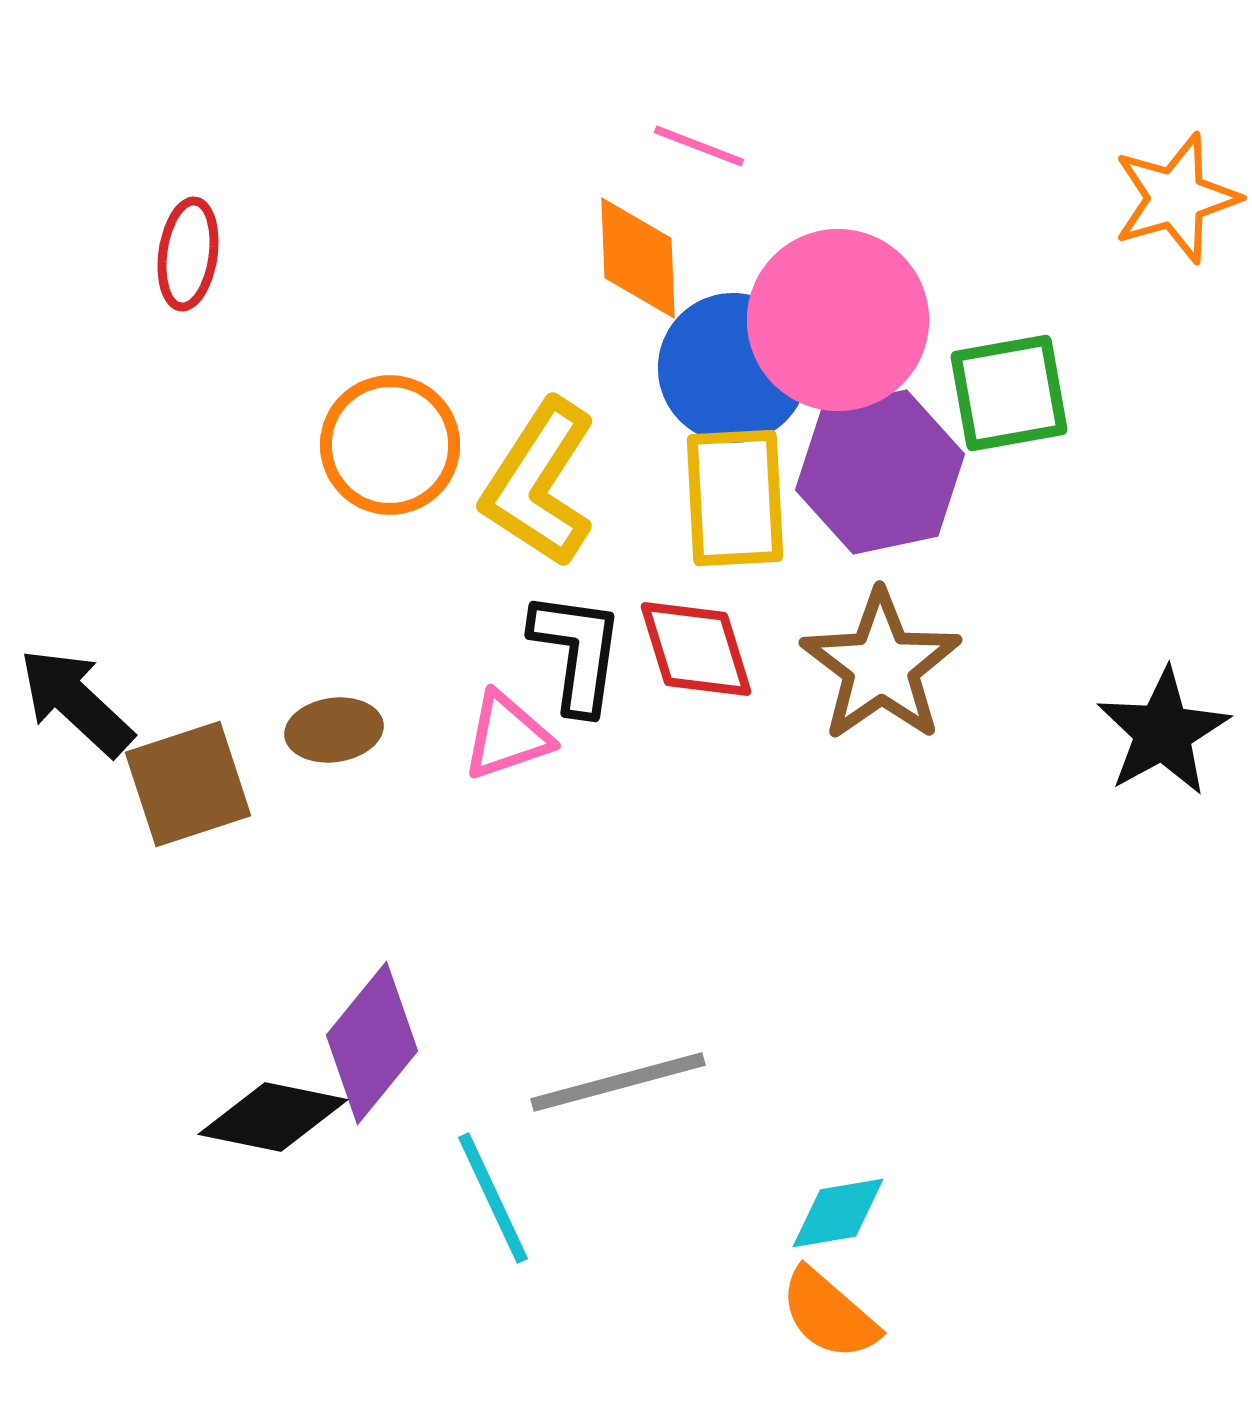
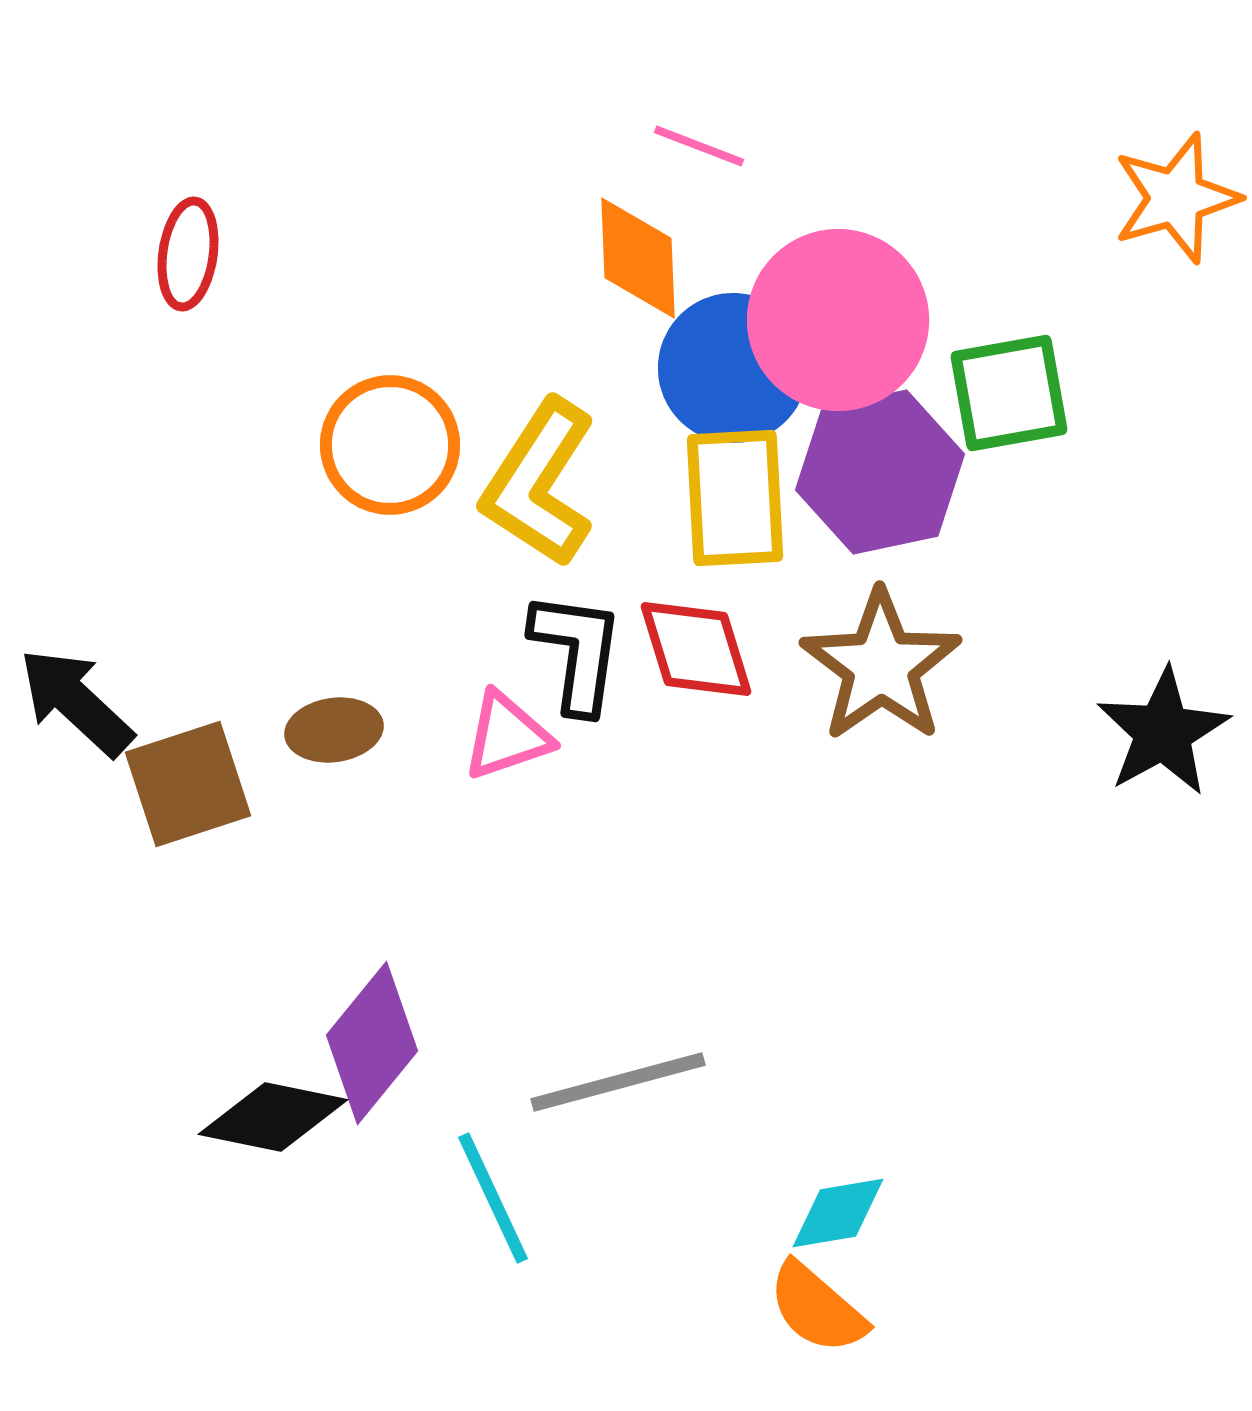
orange semicircle: moved 12 px left, 6 px up
